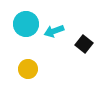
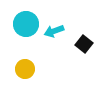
yellow circle: moved 3 px left
